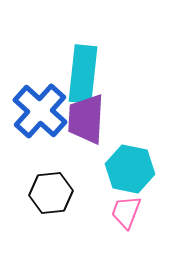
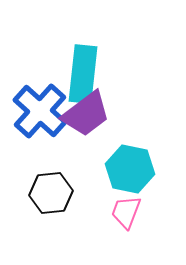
purple trapezoid: moved 5 px up; rotated 130 degrees counterclockwise
